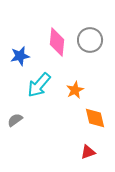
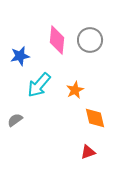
pink diamond: moved 2 px up
